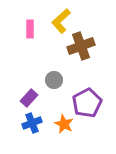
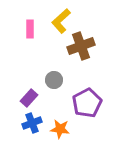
orange star: moved 4 px left, 5 px down; rotated 18 degrees counterclockwise
